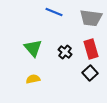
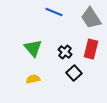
gray trapezoid: rotated 50 degrees clockwise
red rectangle: rotated 30 degrees clockwise
black square: moved 16 px left
